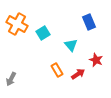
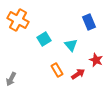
orange cross: moved 1 px right, 4 px up
cyan square: moved 1 px right, 6 px down
